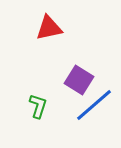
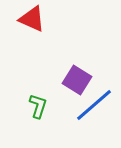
red triangle: moved 17 px left, 9 px up; rotated 36 degrees clockwise
purple square: moved 2 px left
